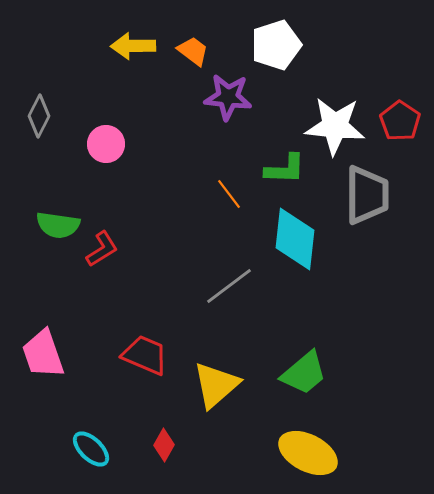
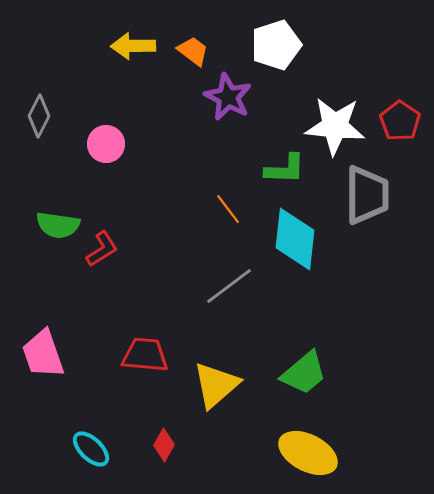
purple star: rotated 21 degrees clockwise
orange line: moved 1 px left, 15 px down
red trapezoid: rotated 18 degrees counterclockwise
